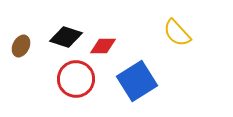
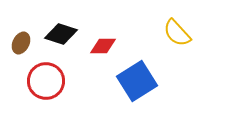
black diamond: moved 5 px left, 3 px up
brown ellipse: moved 3 px up
red circle: moved 30 px left, 2 px down
